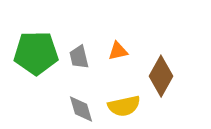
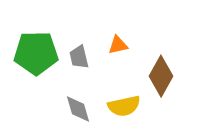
orange triangle: moved 6 px up
gray diamond: moved 3 px left
